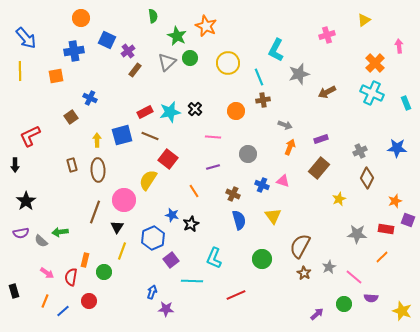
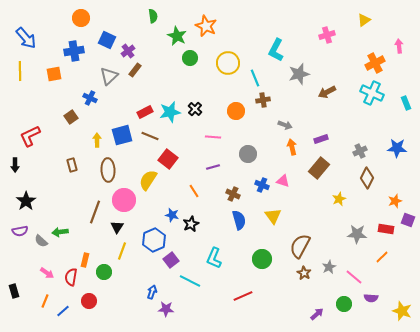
gray triangle at (167, 62): moved 58 px left, 14 px down
orange cross at (375, 63): rotated 18 degrees clockwise
orange square at (56, 76): moved 2 px left, 2 px up
cyan line at (259, 77): moved 4 px left, 1 px down
orange arrow at (290, 147): moved 2 px right; rotated 35 degrees counterclockwise
brown ellipse at (98, 170): moved 10 px right
purple semicircle at (21, 233): moved 1 px left, 2 px up
blue hexagon at (153, 238): moved 1 px right, 2 px down
cyan line at (192, 281): moved 2 px left; rotated 25 degrees clockwise
red line at (236, 295): moved 7 px right, 1 px down
